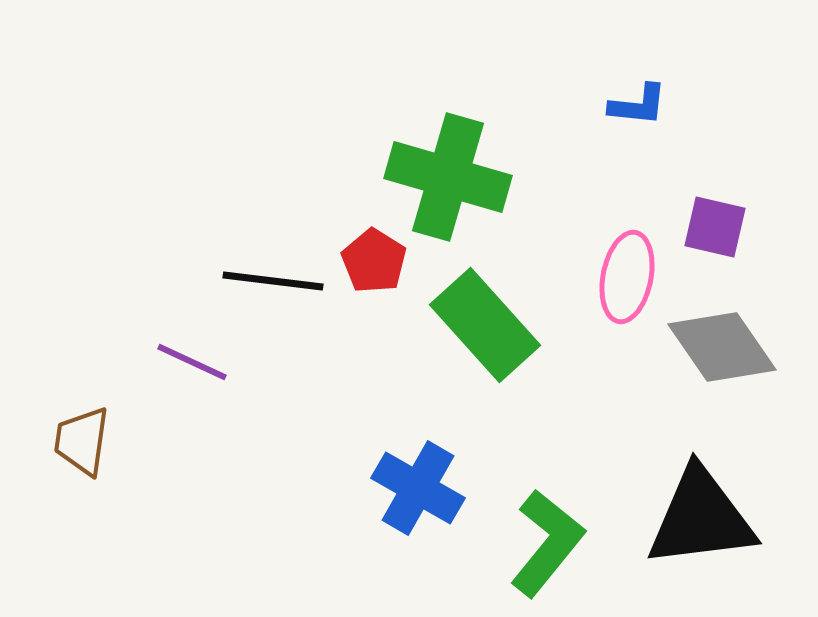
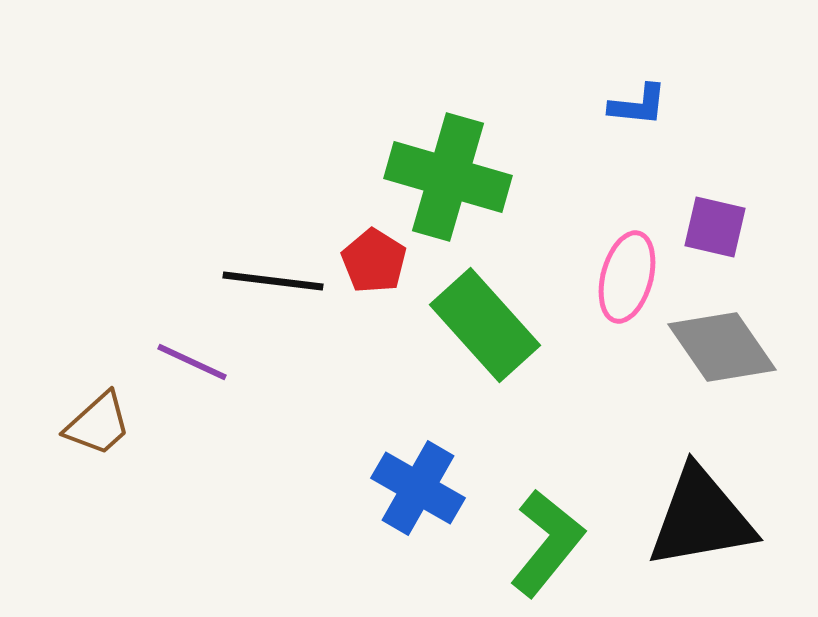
pink ellipse: rotated 4 degrees clockwise
brown trapezoid: moved 16 px right, 17 px up; rotated 140 degrees counterclockwise
black triangle: rotated 3 degrees counterclockwise
